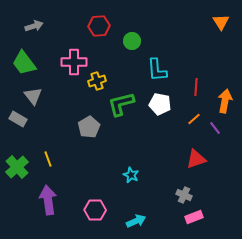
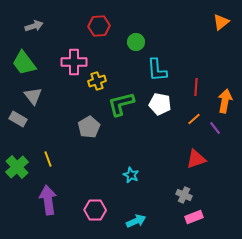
orange triangle: rotated 24 degrees clockwise
green circle: moved 4 px right, 1 px down
